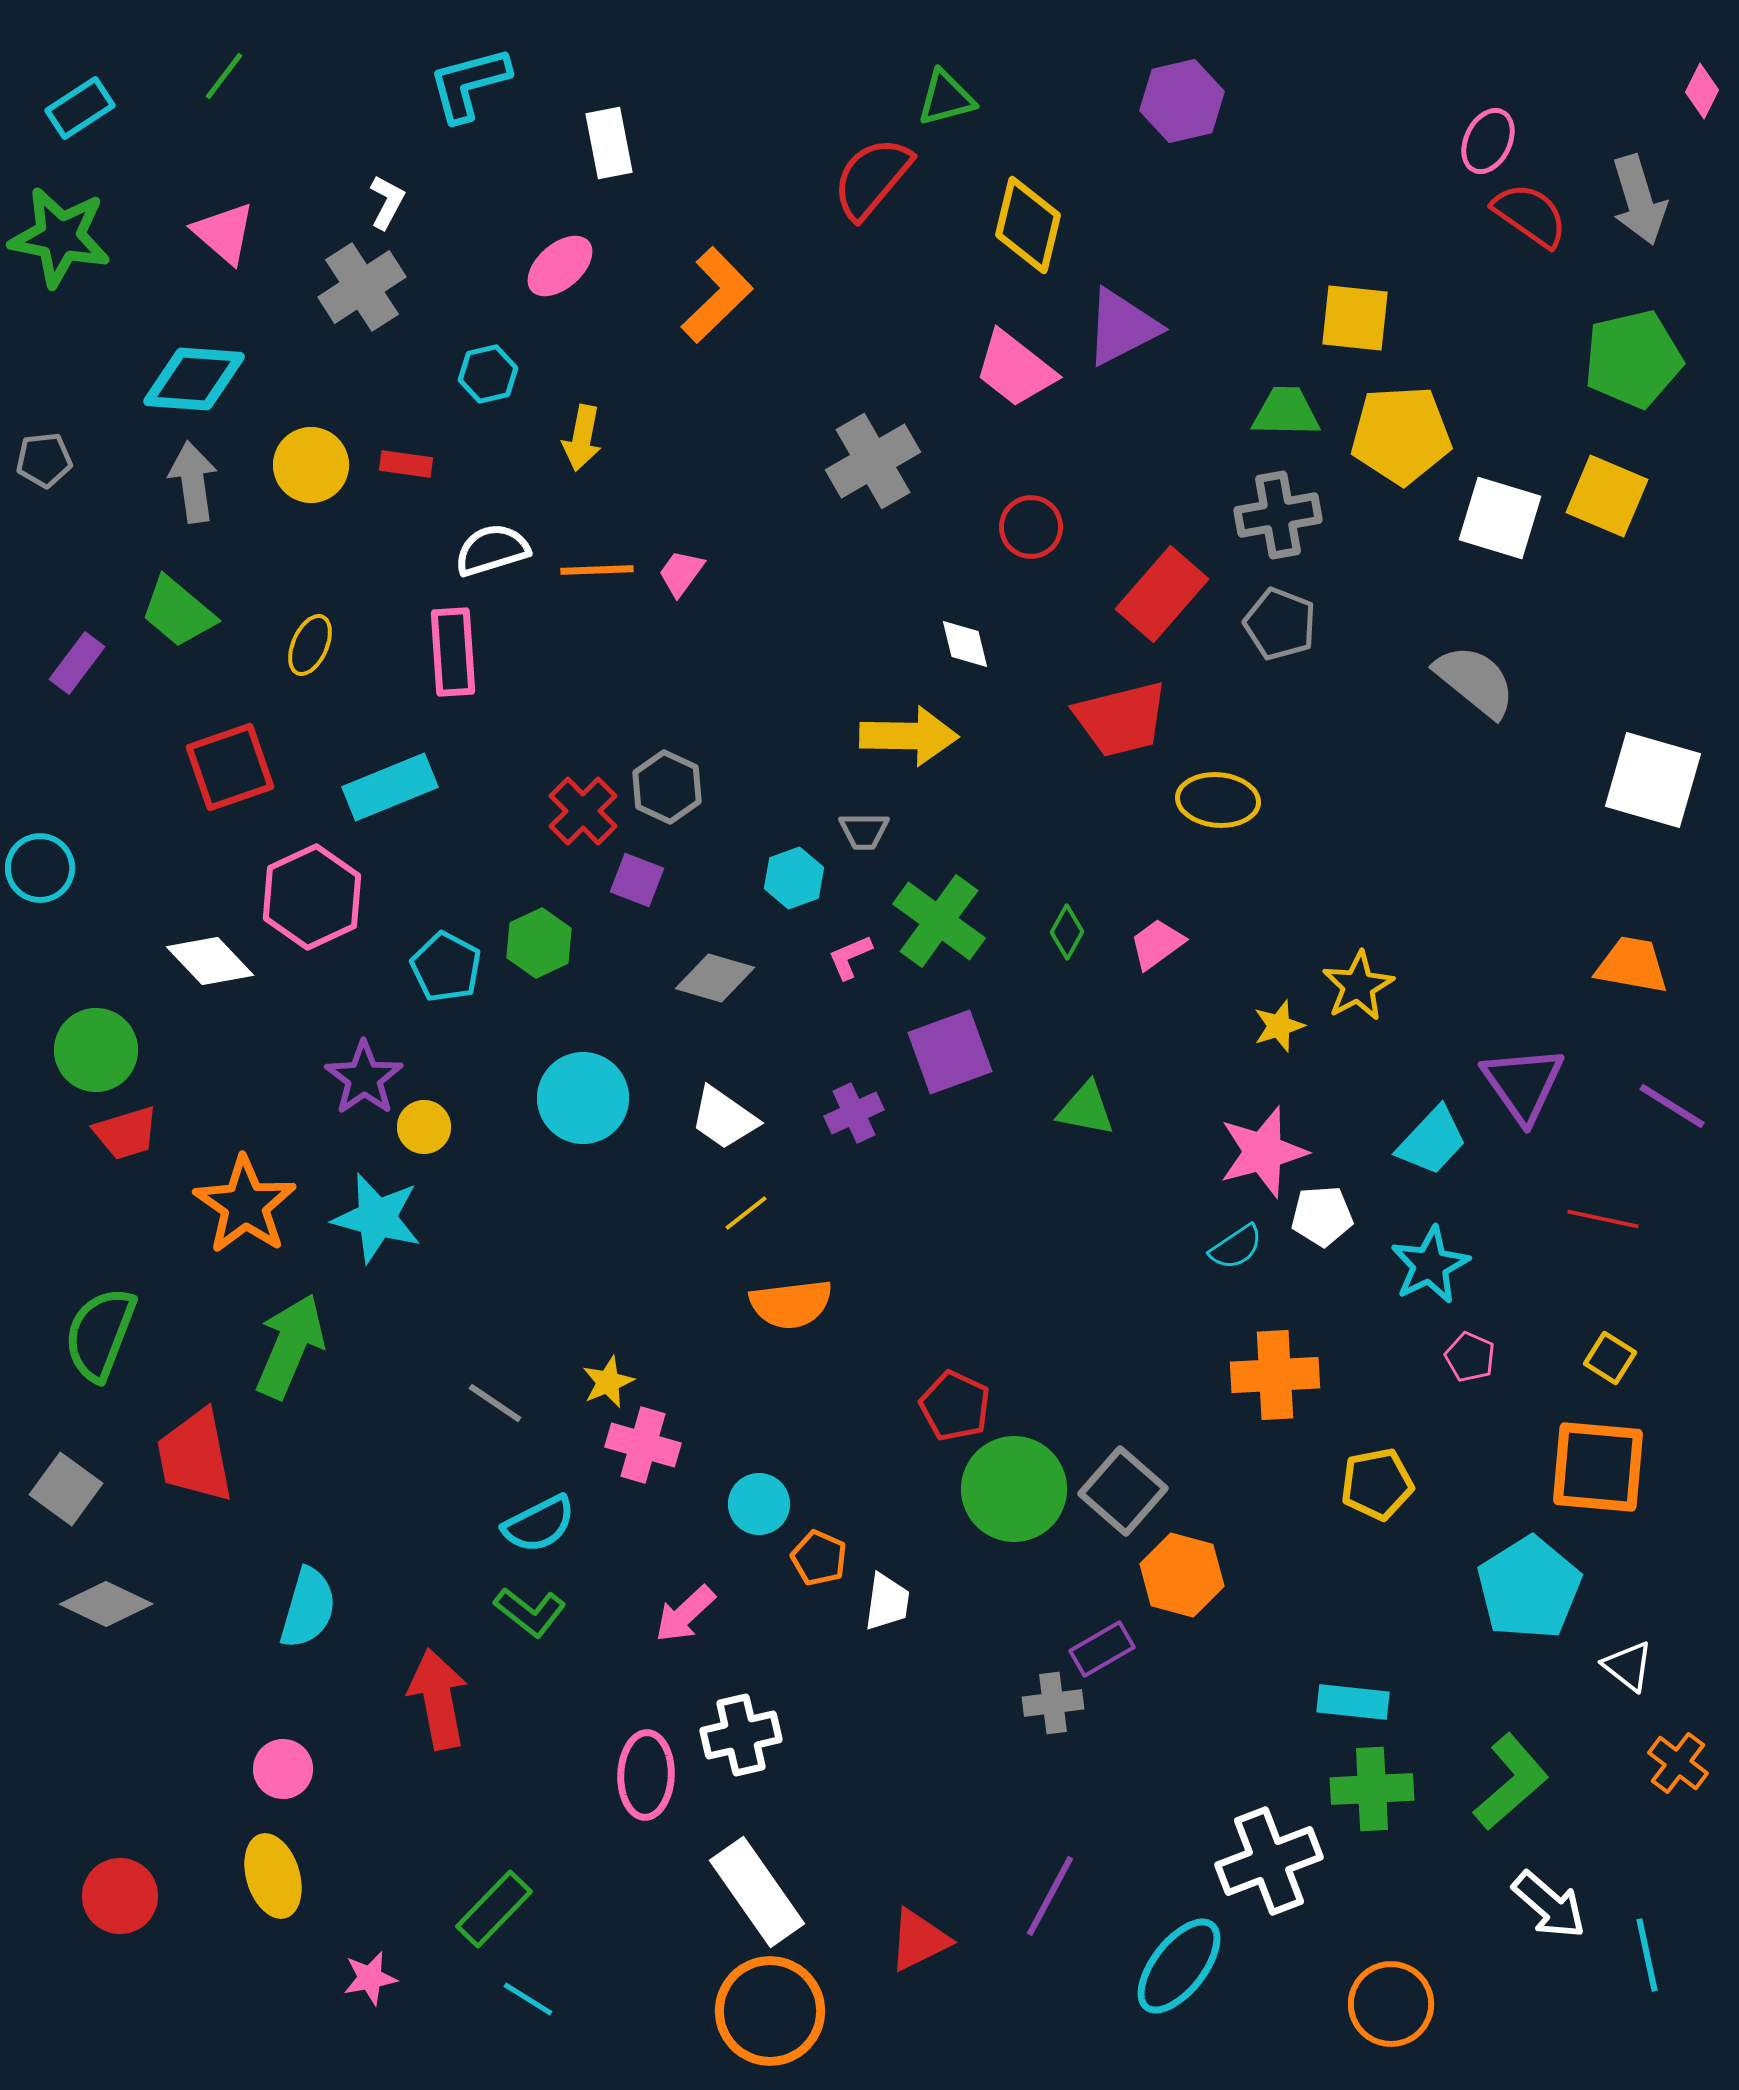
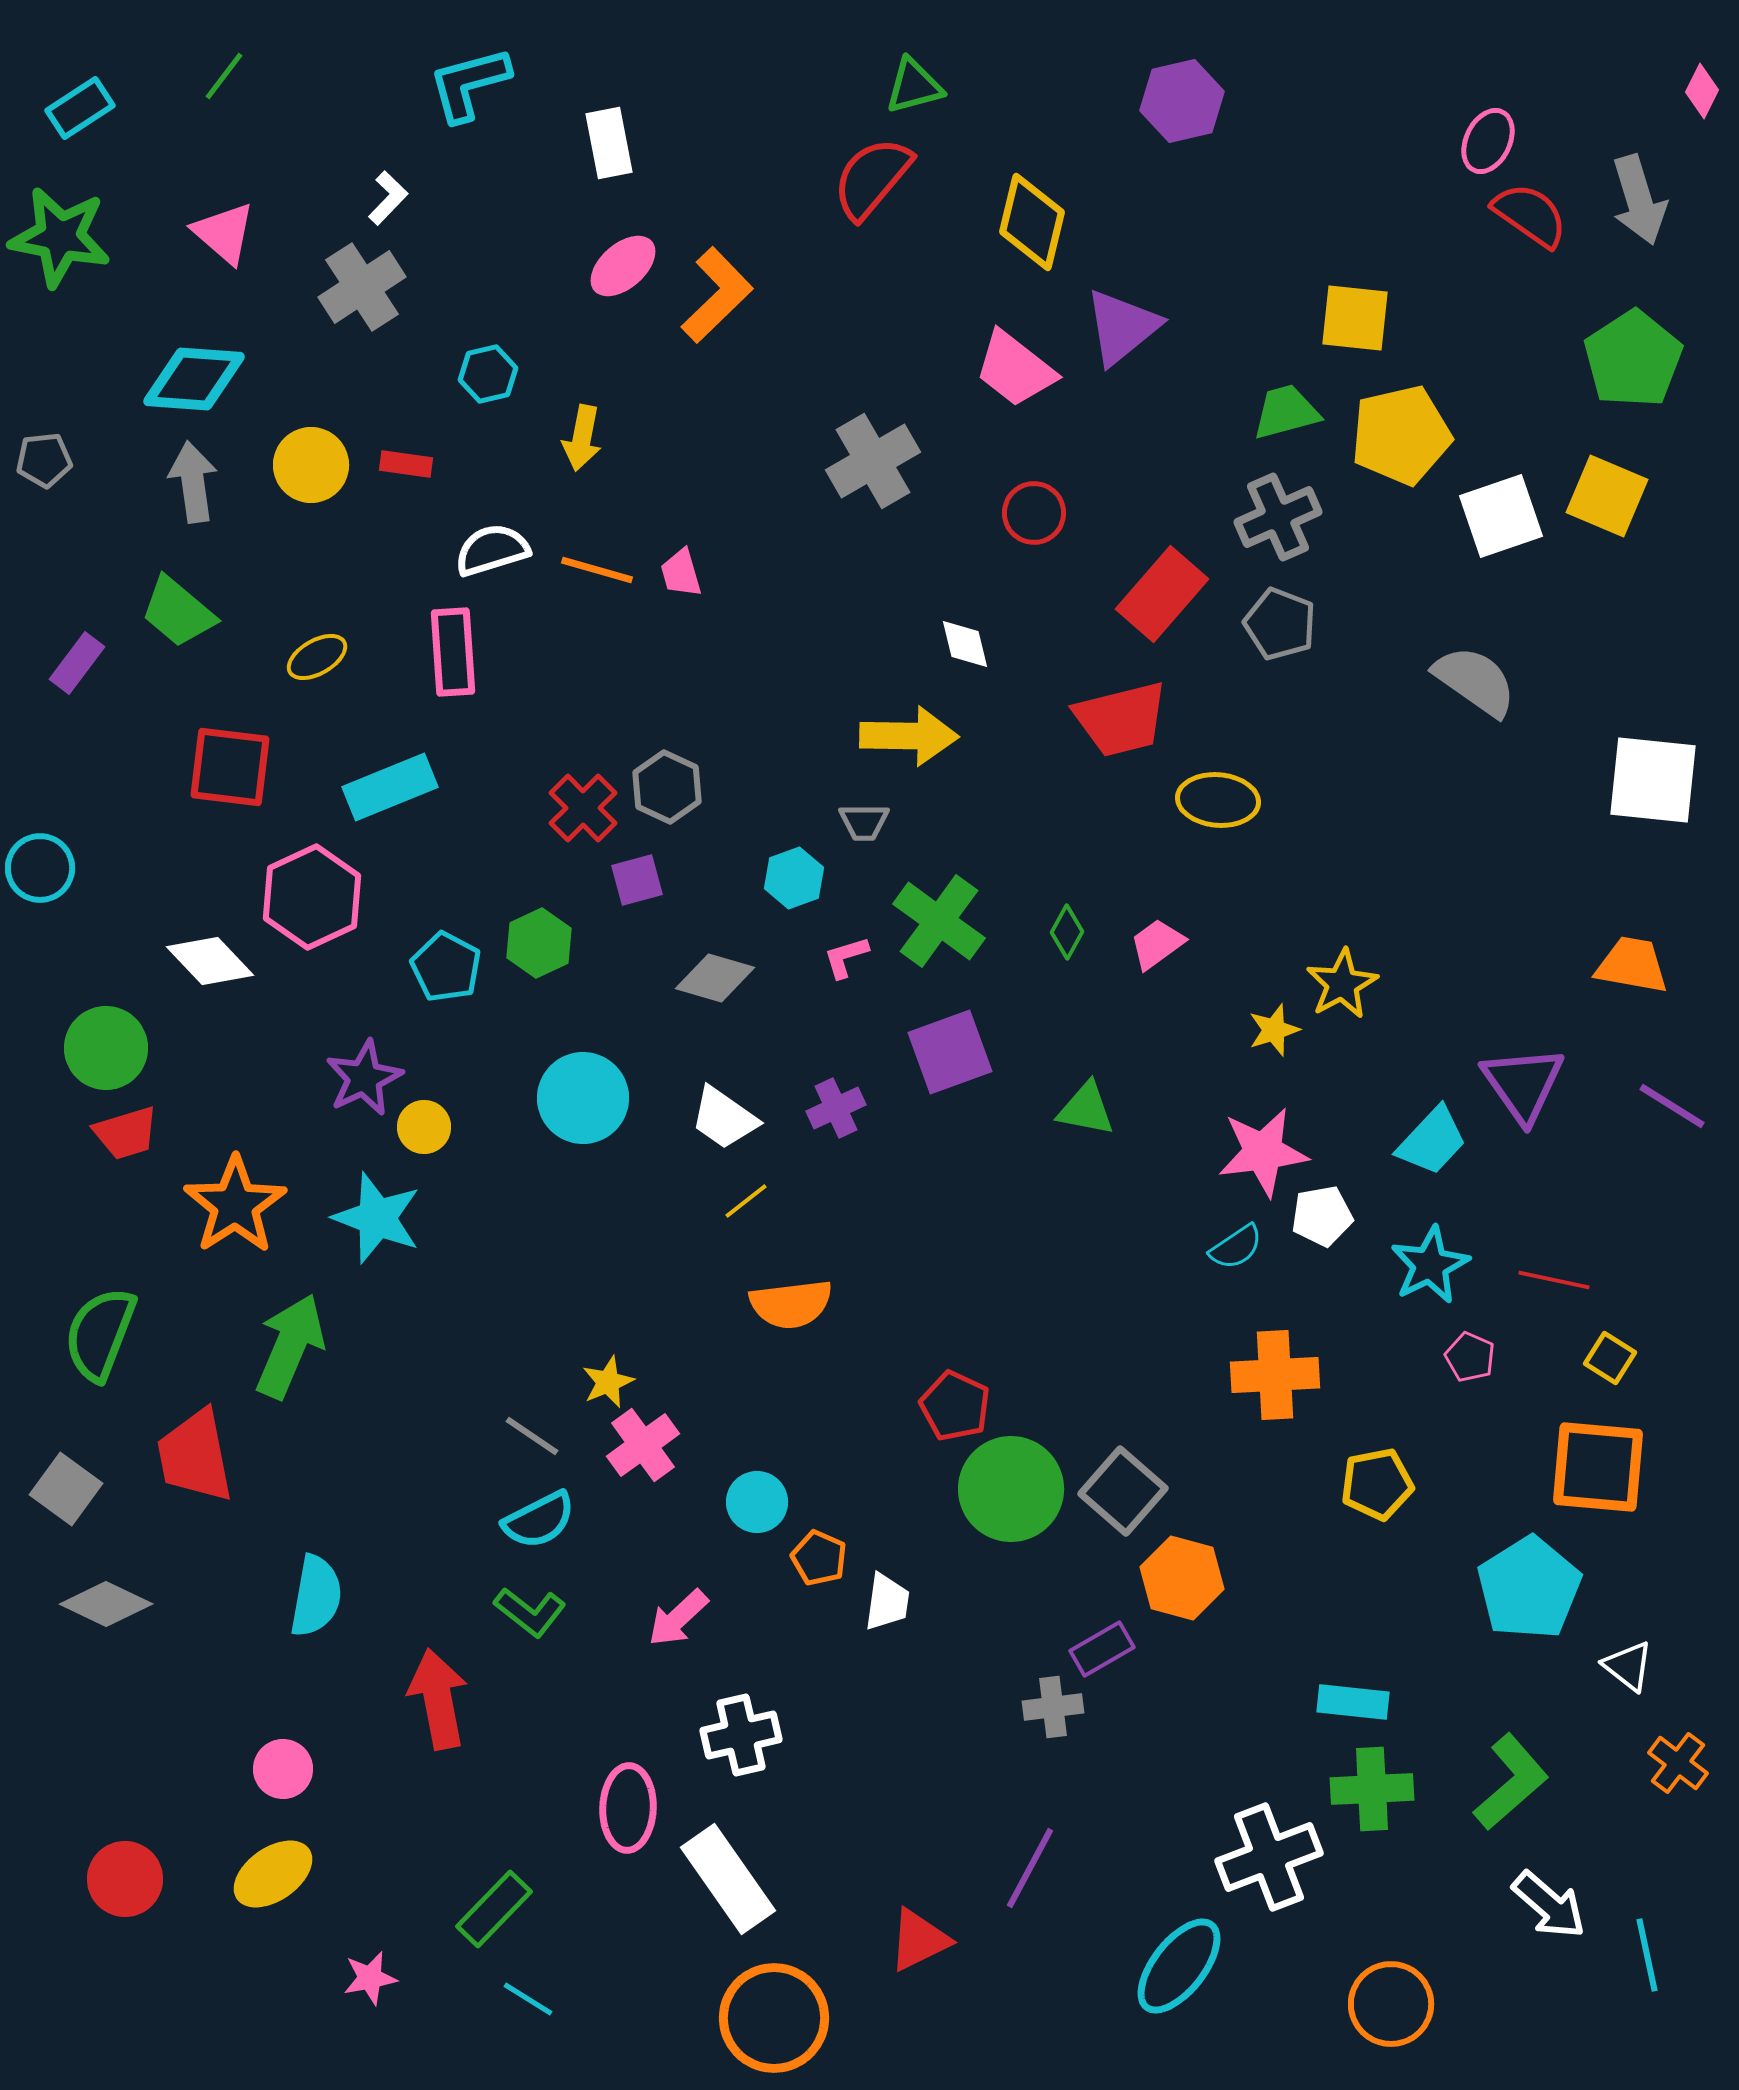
green triangle at (946, 98): moved 32 px left, 12 px up
white L-shape at (387, 202): moved 1 px right, 4 px up; rotated 16 degrees clockwise
yellow diamond at (1028, 225): moved 4 px right, 3 px up
pink ellipse at (560, 266): moved 63 px right
purple triangle at (1122, 327): rotated 12 degrees counterclockwise
green pentagon at (1633, 359): rotated 20 degrees counterclockwise
green trapezoid at (1286, 412): rotated 16 degrees counterclockwise
yellow pentagon at (1401, 435): rotated 10 degrees counterclockwise
gray cross at (1278, 515): moved 2 px down; rotated 14 degrees counterclockwise
white square at (1500, 518): moved 1 px right, 2 px up; rotated 36 degrees counterclockwise
red circle at (1031, 527): moved 3 px right, 14 px up
orange line at (597, 570): rotated 18 degrees clockwise
pink trapezoid at (681, 573): rotated 52 degrees counterclockwise
yellow ellipse at (310, 645): moved 7 px right, 12 px down; rotated 36 degrees clockwise
gray semicircle at (1475, 681): rotated 4 degrees counterclockwise
red square at (230, 767): rotated 26 degrees clockwise
white square at (1653, 780): rotated 10 degrees counterclockwise
red cross at (583, 811): moved 3 px up
gray trapezoid at (864, 831): moved 9 px up
purple square at (637, 880): rotated 36 degrees counterclockwise
pink L-shape at (850, 957): moved 4 px left; rotated 6 degrees clockwise
yellow star at (1358, 986): moved 16 px left, 2 px up
yellow star at (1279, 1026): moved 5 px left, 4 px down
green circle at (96, 1050): moved 10 px right, 2 px up
purple star at (364, 1078): rotated 10 degrees clockwise
purple cross at (854, 1113): moved 18 px left, 5 px up
pink star at (1263, 1152): rotated 8 degrees clockwise
orange star at (245, 1205): moved 10 px left; rotated 4 degrees clockwise
yellow line at (746, 1213): moved 12 px up
white pentagon at (1322, 1216): rotated 6 degrees counterclockwise
cyan star at (377, 1218): rotated 6 degrees clockwise
red line at (1603, 1219): moved 49 px left, 61 px down
gray line at (495, 1403): moved 37 px right, 33 px down
pink cross at (643, 1445): rotated 38 degrees clockwise
green circle at (1014, 1489): moved 3 px left
cyan circle at (759, 1504): moved 2 px left, 2 px up
cyan semicircle at (539, 1524): moved 4 px up
orange hexagon at (1182, 1575): moved 3 px down
cyan semicircle at (308, 1608): moved 8 px right, 12 px up; rotated 6 degrees counterclockwise
pink arrow at (685, 1614): moved 7 px left, 4 px down
gray cross at (1053, 1703): moved 4 px down
pink ellipse at (646, 1775): moved 18 px left, 33 px down
white cross at (1269, 1861): moved 4 px up
yellow ellipse at (273, 1876): moved 2 px up; rotated 72 degrees clockwise
white rectangle at (757, 1892): moved 29 px left, 13 px up
red circle at (120, 1896): moved 5 px right, 17 px up
purple line at (1050, 1896): moved 20 px left, 28 px up
orange circle at (770, 2011): moved 4 px right, 7 px down
